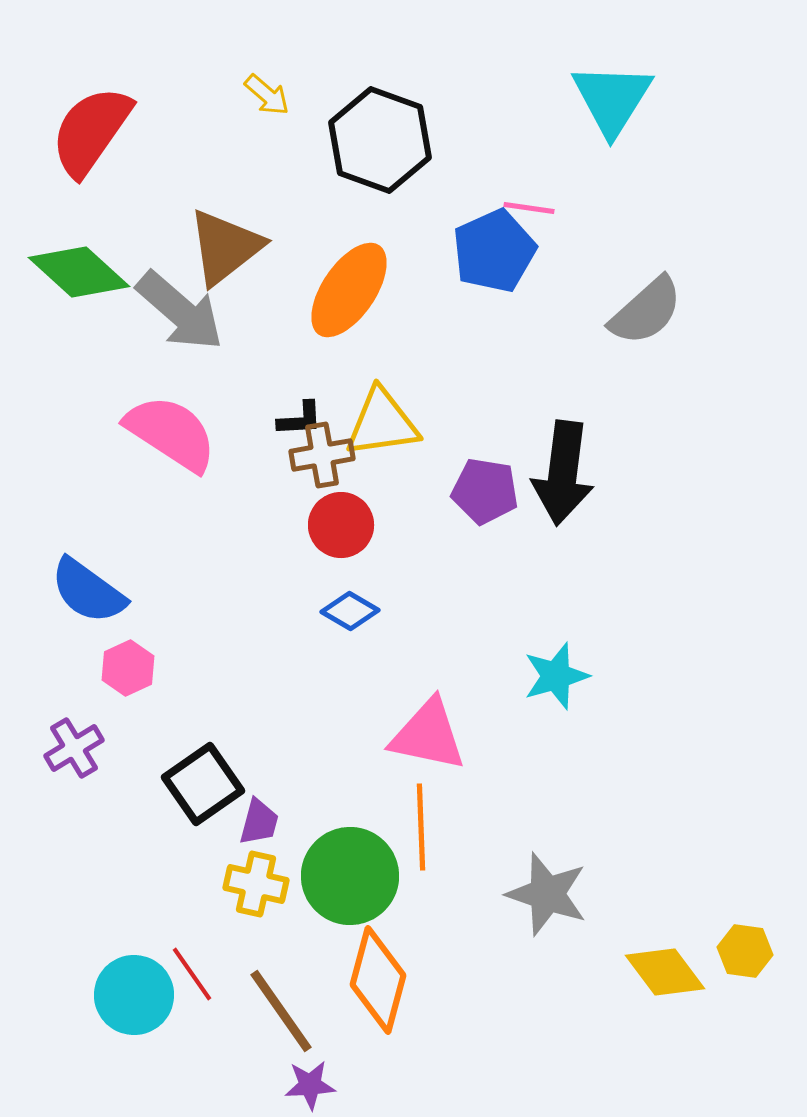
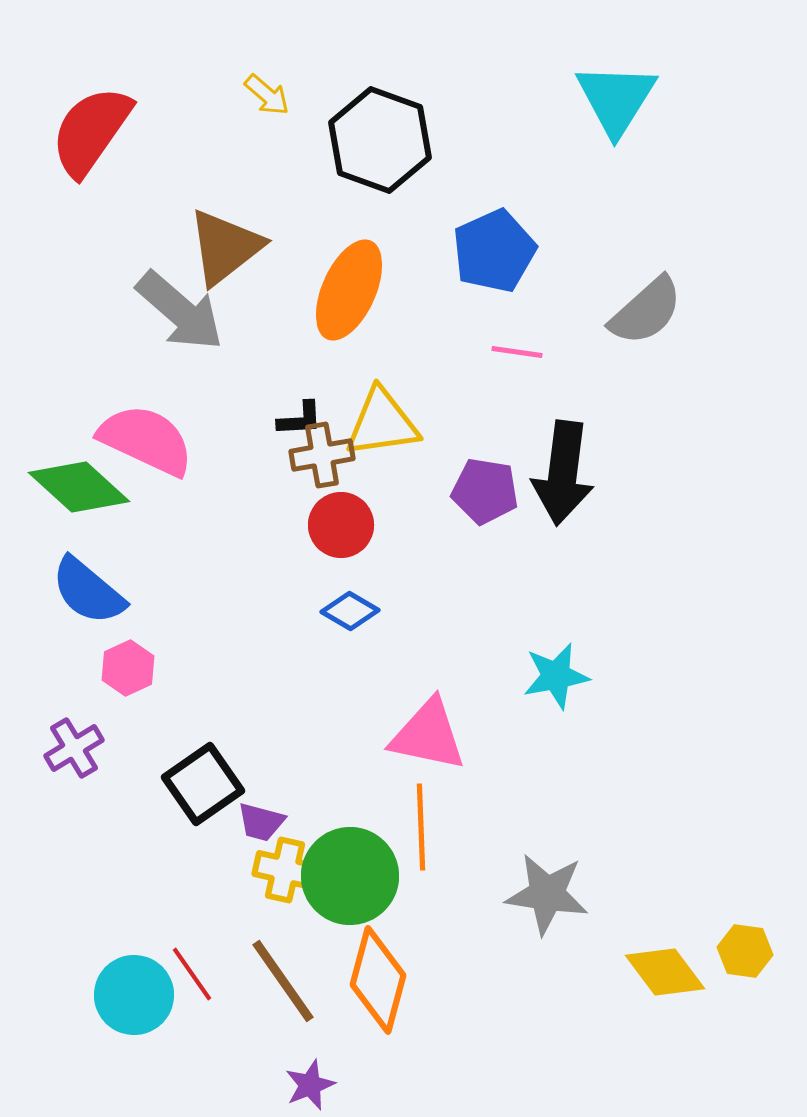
cyan triangle: moved 4 px right
pink line: moved 12 px left, 144 px down
green diamond: moved 215 px down
orange ellipse: rotated 10 degrees counterclockwise
pink semicircle: moved 25 px left, 7 px down; rotated 8 degrees counterclockwise
blue semicircle: rotated 4 degrees clockwise
cyan star: rotated 6 degrees clockwise
purple trapezoid: moved 2 px right; rotated 90 degrees clockwise
yellow cross: moved 29 px right, 14 px up
gray star: rotated 10 degrees counterclockwise
brown line: moved 2 px right, 30 px up
purple star: rotated 18 degrees counterclockwise
